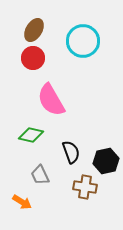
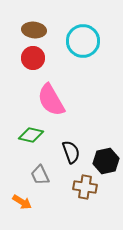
brown ellipse: rotated 65 degrees clockwise
